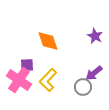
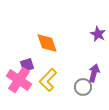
purple star: moved 3 px right, 2 px up
orange diamond: moved 1 px left, 2 px down
purple square: rotated 16 degrees counterclockwise
purple arrow: rotated 144 degrees clockwise
